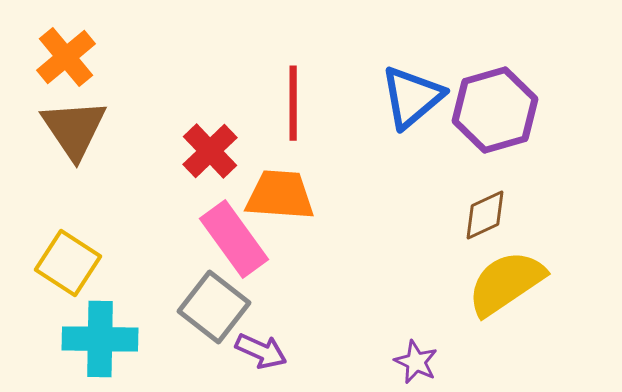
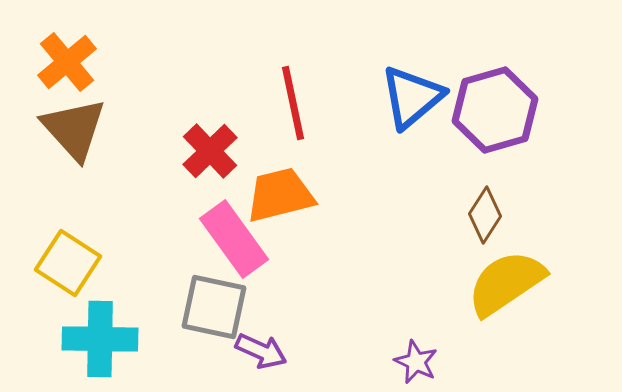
orange cross: moved 1 px right, 5 px down
red line: rotated 12 degrees counterclockwise
brown triangle: rotated 8 degrees counterclockwise
orange trapezoid: rotated 18 degrees counterclockwise
brown diamond: rotated 32 degrees counterclockwise
gray square: rotated 26 degrees counterclockwise
